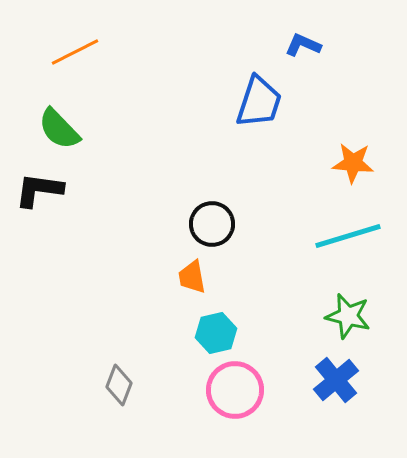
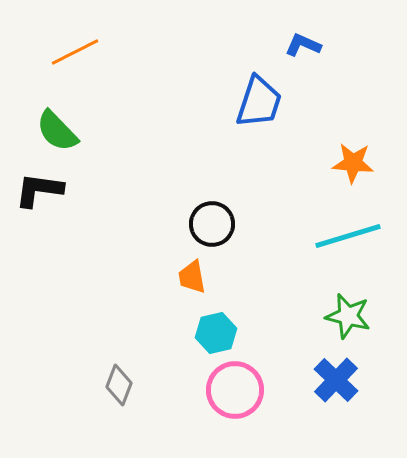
green semicircle: moved 2 px left, 2 px down
blue cross: rotated 6 degrees counterclockwise
